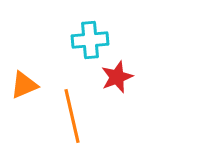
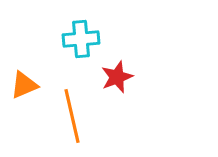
cyan cross: moved 9 px left, 1 px up
